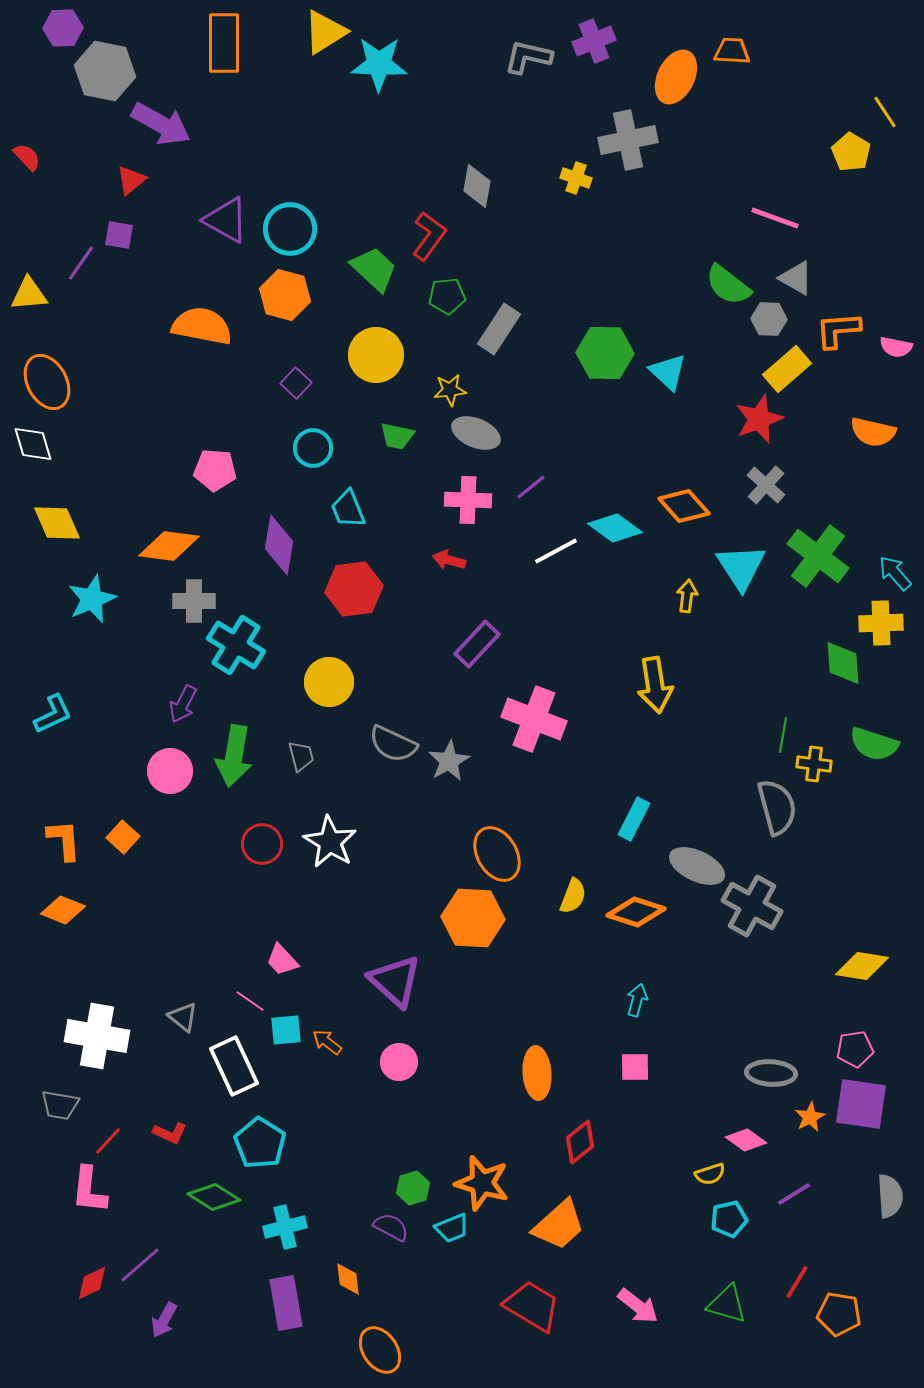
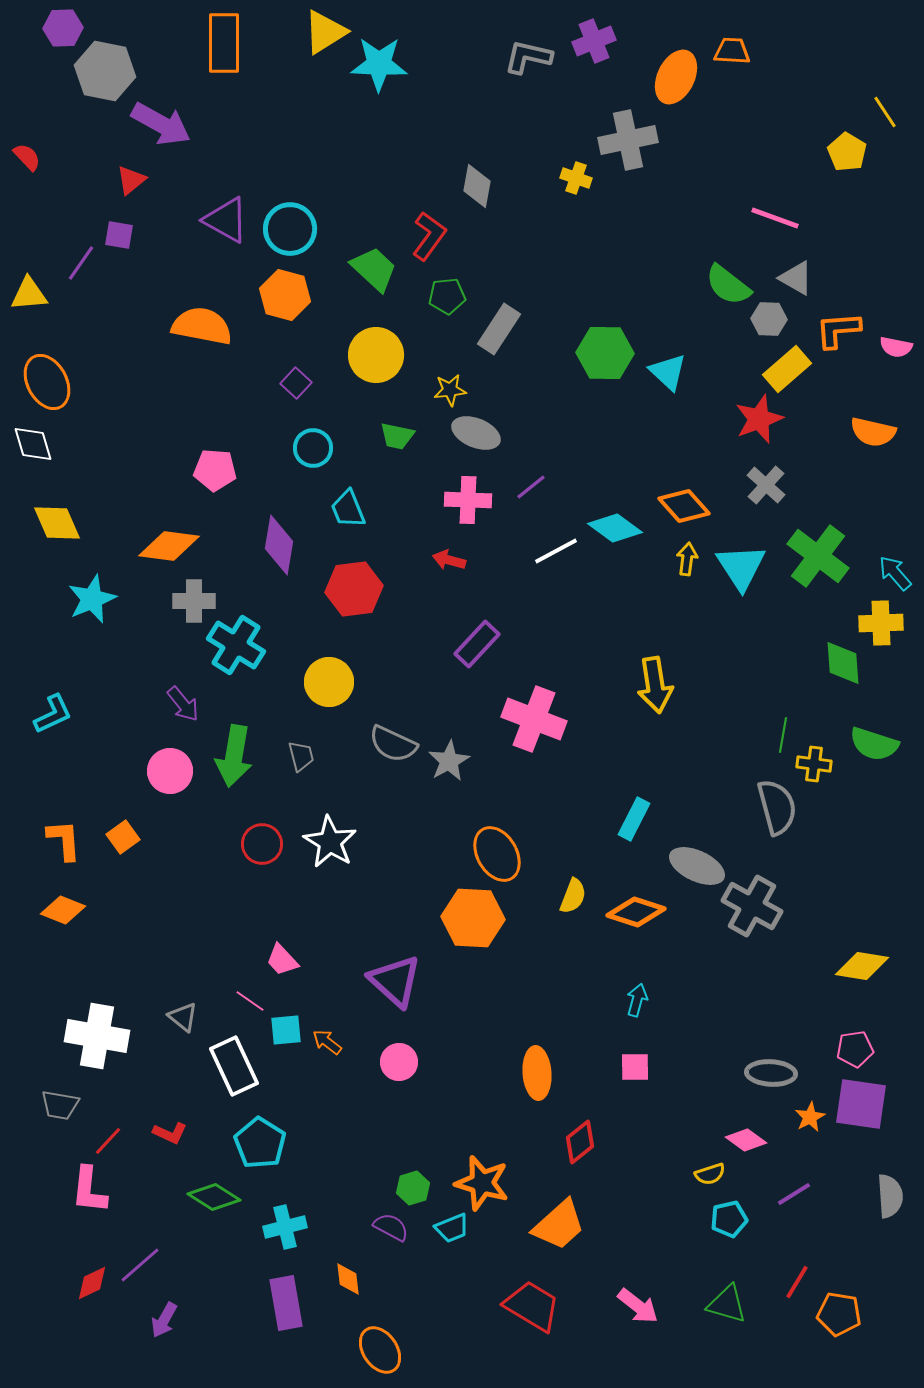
yellow pentagon at (851, 152): moved 4 px left
yellow arrow at (687, 596): moved 37 px up
purple arrow at (183, 704): rotated 66 degrees counterclockwise
orange square at (123, 837): rotated 12 degrees clockwise
